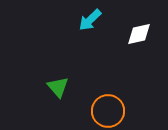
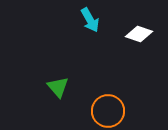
cyan arrow: rotated 75 degrees counterclockwise
white diamond: rotated 32 degrees clockwise
